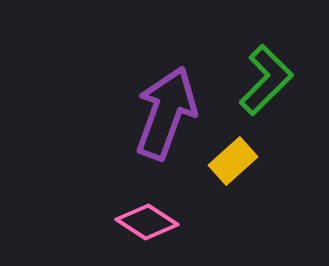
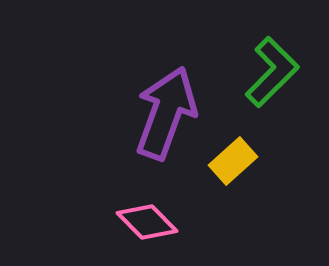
green L-shape: moved 6 px right, 8 px up
pink diamond: rotated 12 degrees clockwise
